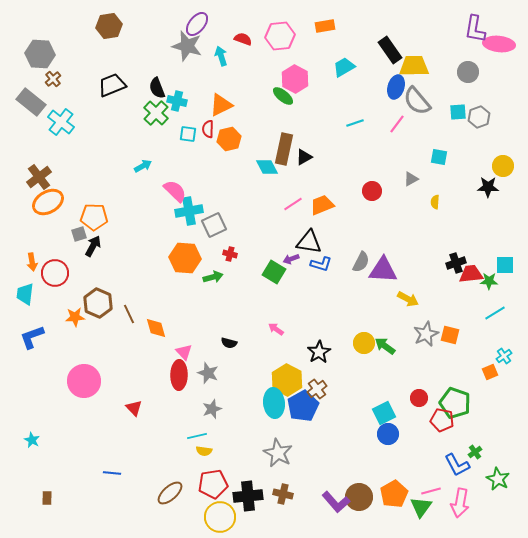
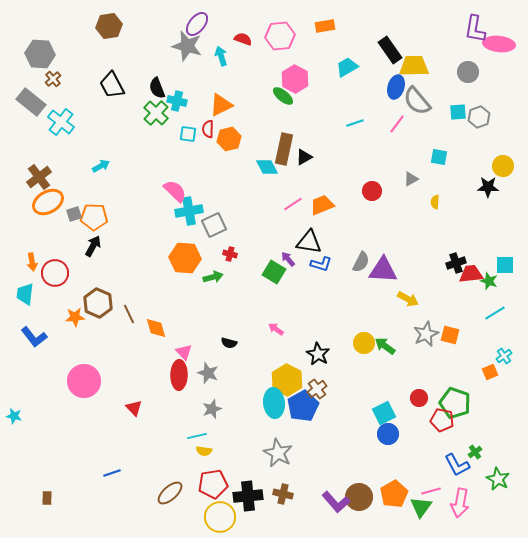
cyan trapezoid at (344, 67): moved 3 px right
black trapezoid at (112, 85): rotated 96 degrees counterclockwise
cyan arrow at (143, 166): moved 42 px left
gray square at (79, 234): moved 5 px left, 20 px up
purple arrow at (291, 259): moved 3 px left; rotated 70 degrees clockwise
green star at (489, 281): rotated 18 degrees clockwise
blue L-shape at (32, 337): moved 2 px right; rotated 108 degrees counterclockwise
black star at (319, 352): moved 1 px left, 2 px down; rotated 10 degrees counterclockwise
cyan star at (32, 440): moved 18 px left, 24 px up; rotated 14 degrees counterclockwise
blue line at (112, 473): rotated 24 degrees counterclockwise
